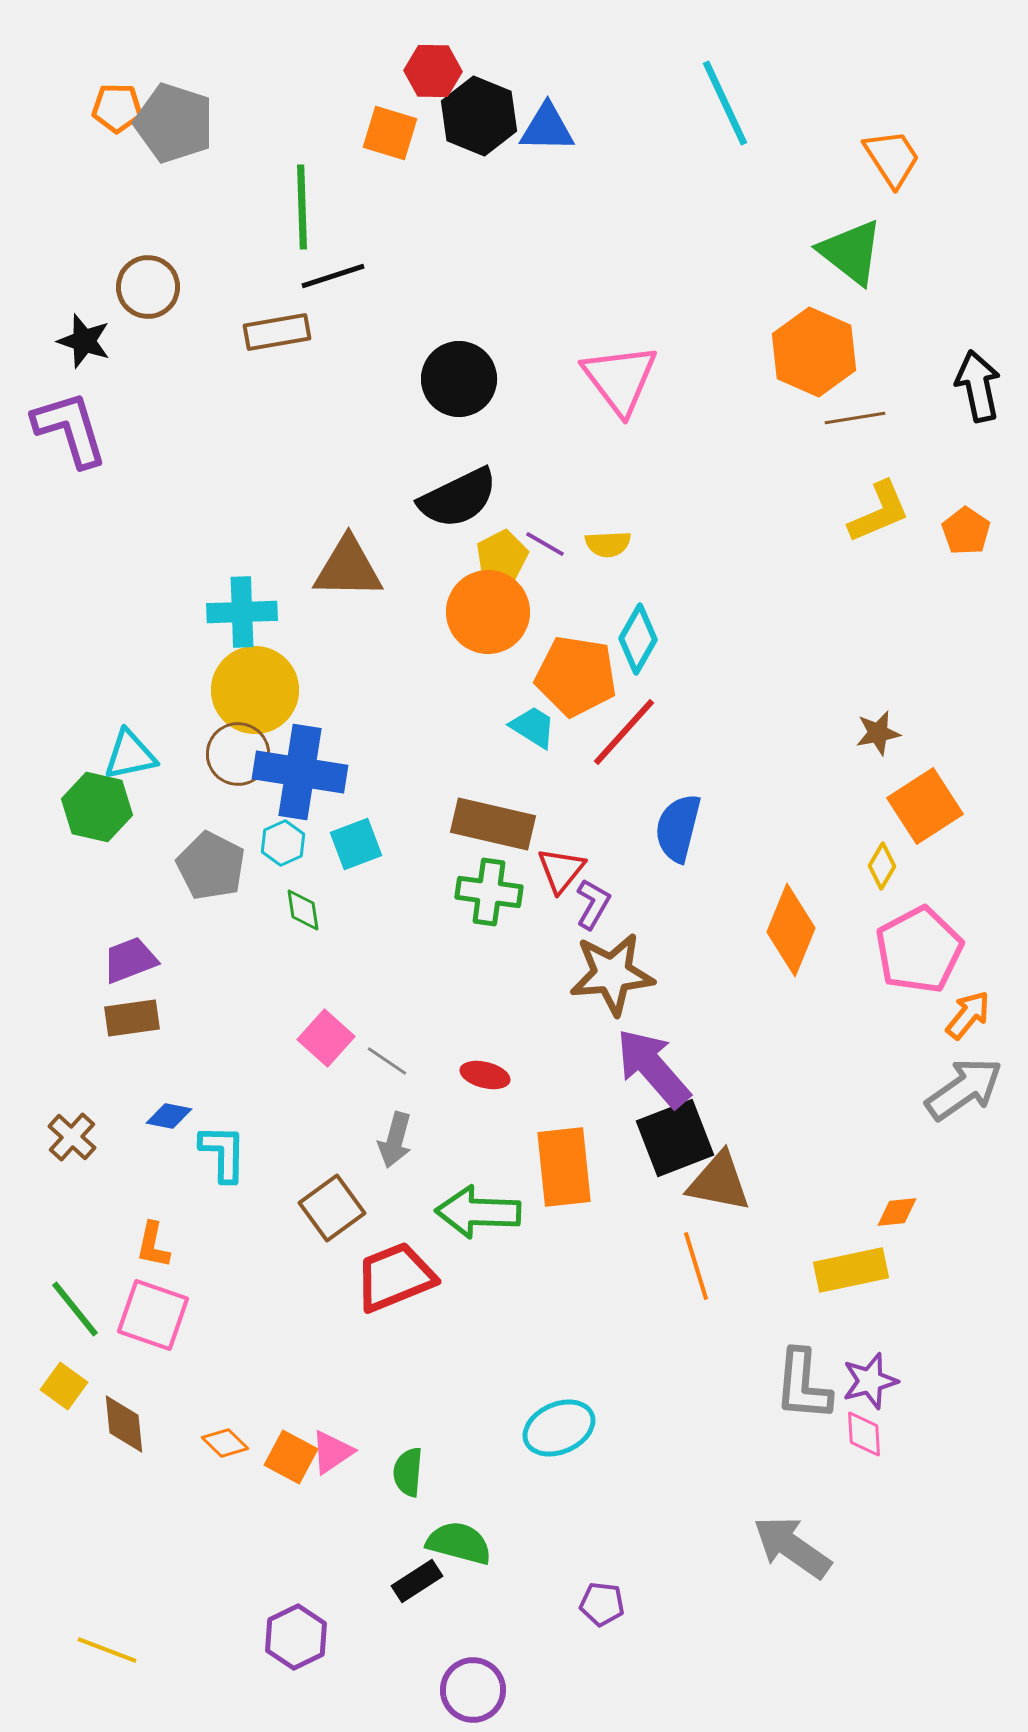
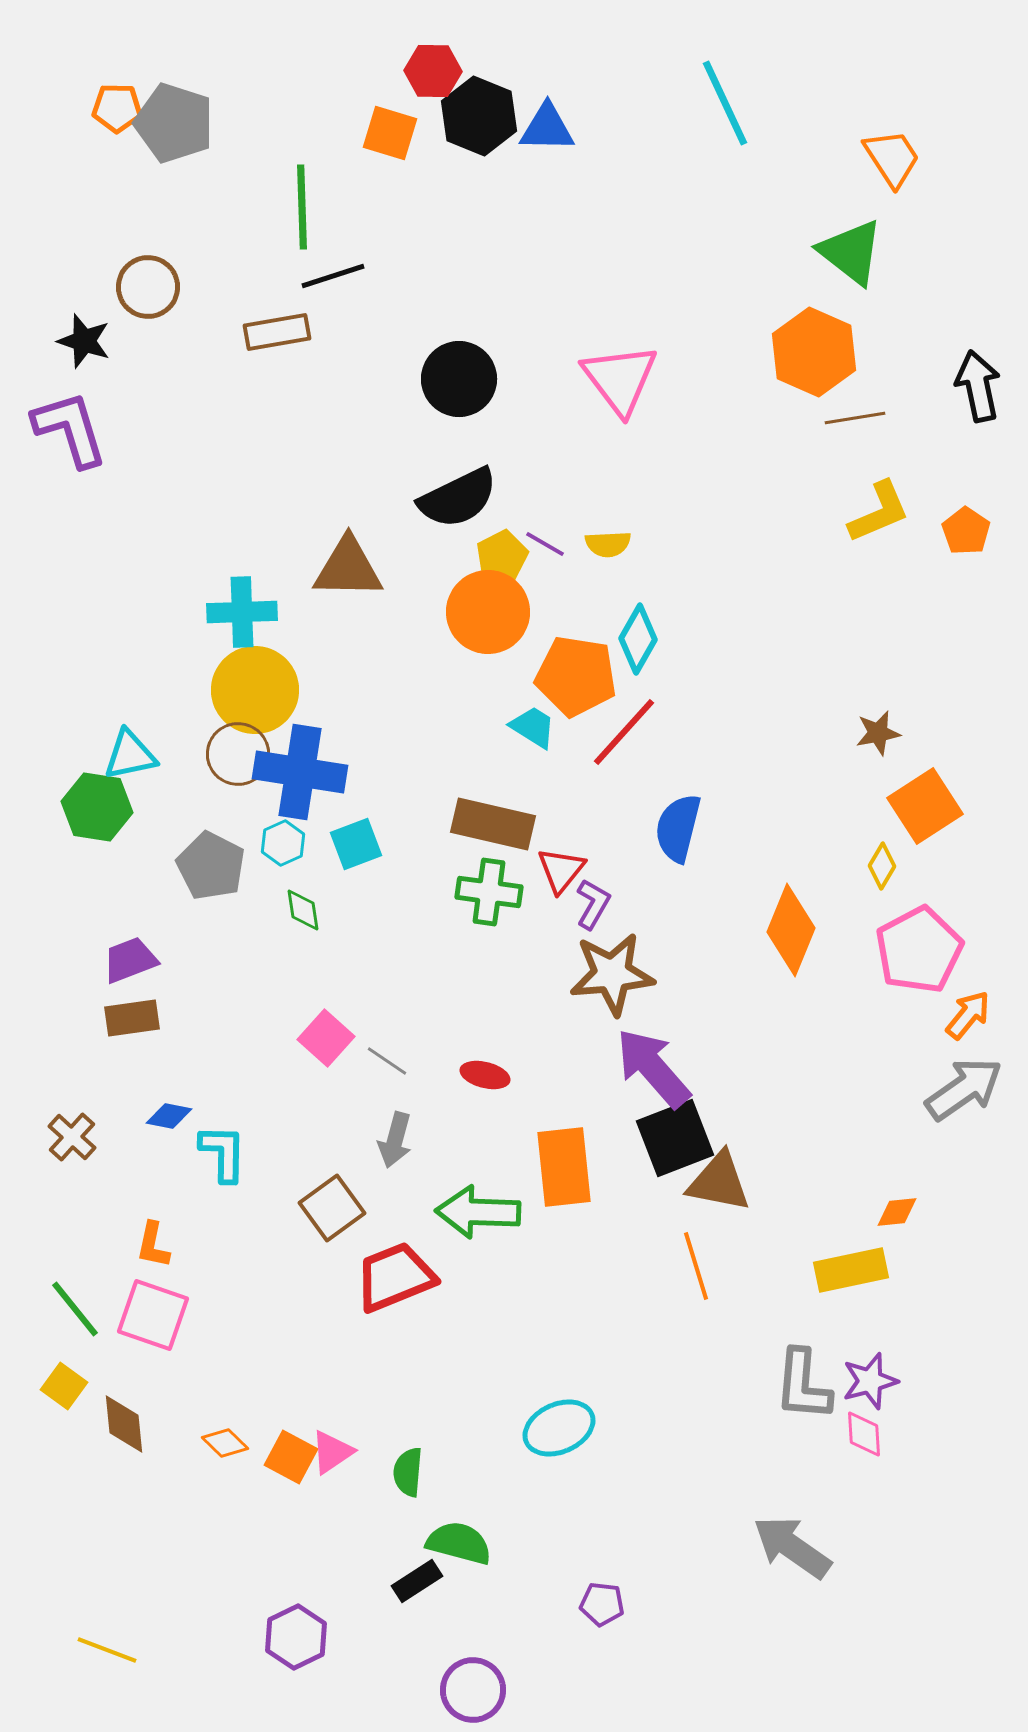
green hexagon at (97, 807): rotated 4 degrees counterclockwise
